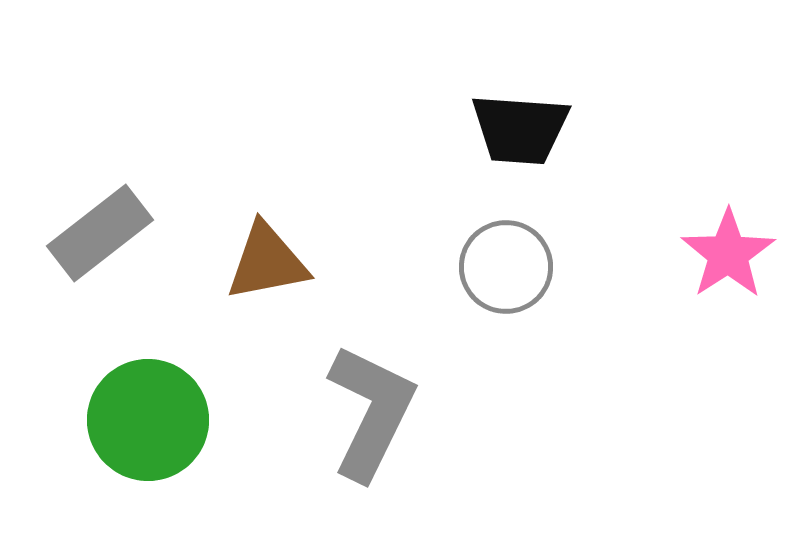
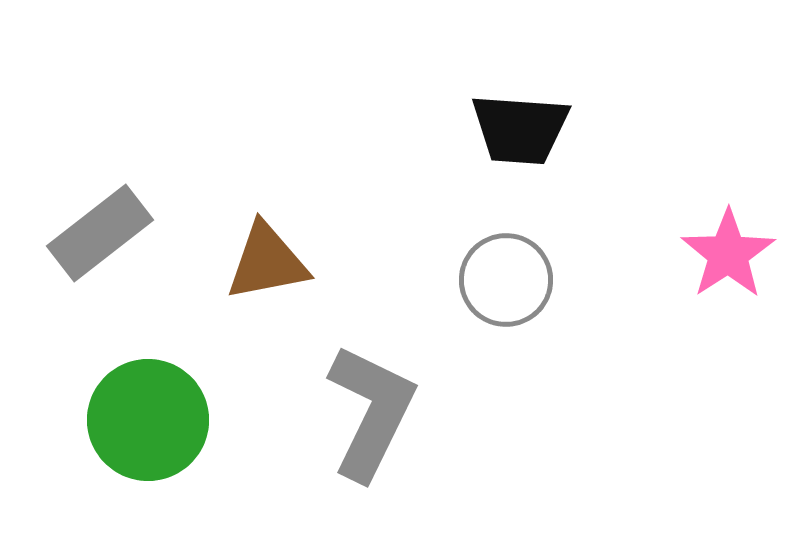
gray circle: moved 13 px down
